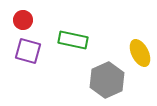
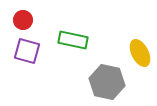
purple square: moved 1 px left
gray hexagon: moved 2 px down; rotated 24 degrees counterclockwise
